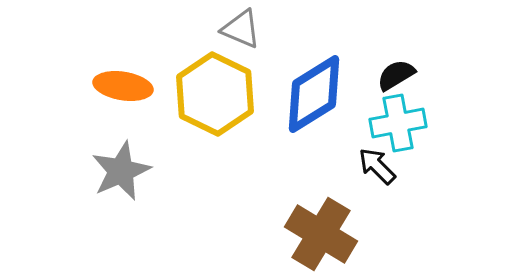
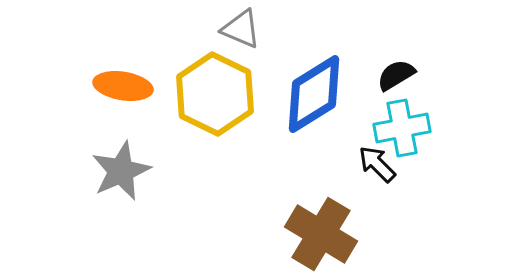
cyan cross: moved 4 px right, 5 px down
black arrow: moved 2 px up
